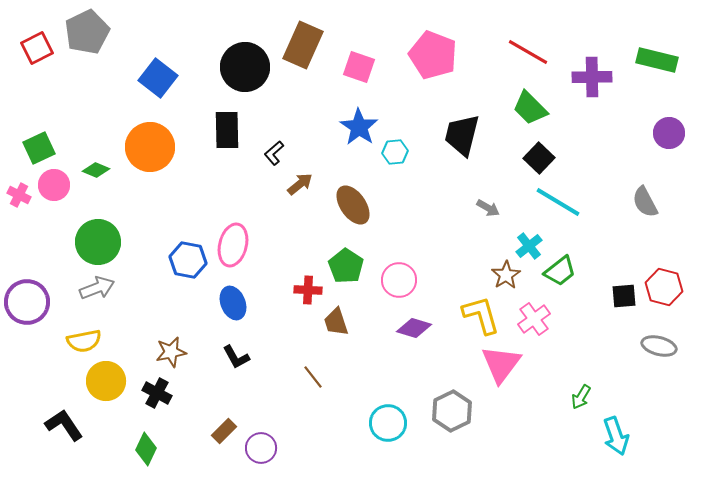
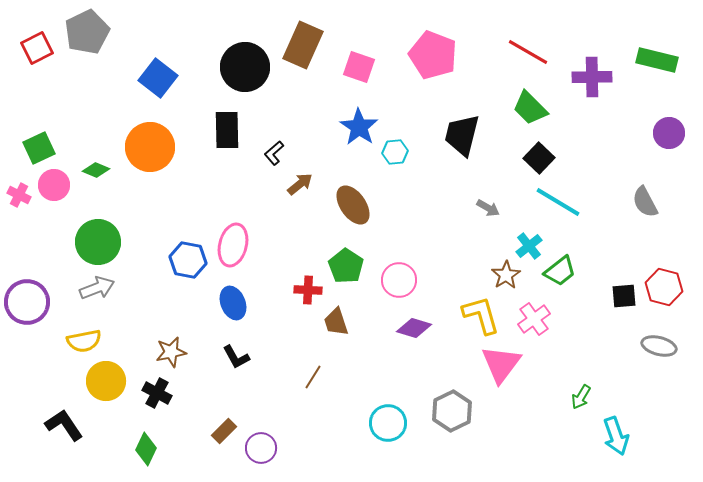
brown line at (313, 377): rotated 70 degrees clockwise
